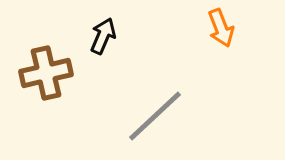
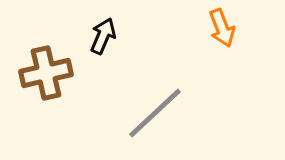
orange arrow: moved 1 px right
gray line: moved 3 px up
